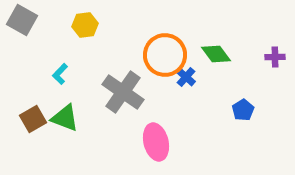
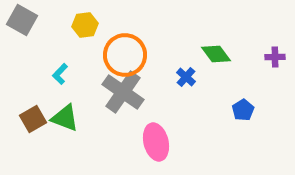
orange circle: moved 40 px left
